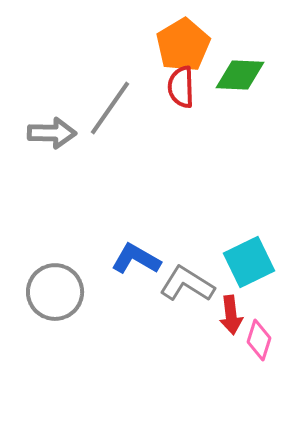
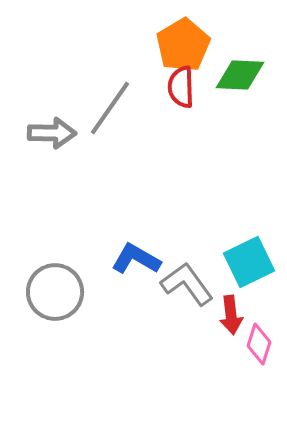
gray L-shape: rotated 22 degrees clockwise
pink diamond: moved 4 px down
